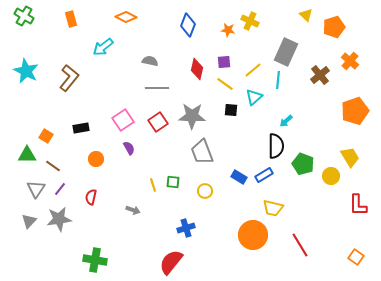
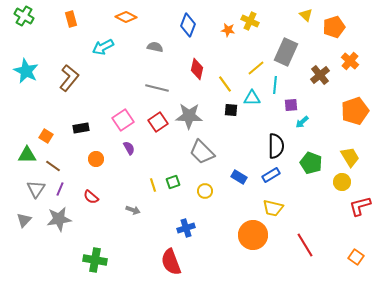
cyan arrow at (103, 47): rotated 10 degrees clockwise
gray semicircle at (150, 61): moved 5 px right, 14 px up
purple square at (224, 62): moved 67 px right, 43 px down
yellow line at (253, 70): moved 3 px right, 2 px up
cyan line at (278, 80): moved 3 px left, 5 px down
yellow line at (225, 84): rotated 18 degrees clockwise
gray line at (157, 88): rotated 15 degrees clockwise
cyan triangle at (254, 97): moved 2 px left, 1 px down; rotated 42 degrees clockwise
gray star at (192, 116): moved 3 px left
cyan arrow at (286, 121): moved 16 px right, 1 px down
gray trapezoid at (202, 152): rotated 24 degrees counterclockwise
green pentagon at (303, 164): moved 8 px right, 1 px up
blue rectangle at (264, 175): moved 7 px right
yellow circle at (331, 176): moved 11 px right, 6 px down
green square at (173, 182): rotated 24 degrees counterclockwise
purple line at (60, 189): rotated 16 degrees counterclockwise
red semicircle at (91, 197): rotated 63 degrees counterclockwise
red L-shape at (358, 205): moved 2 px right, 1 px down; rotated 75 degrees clockwise
gray triangle at (29, 221): moved 5 px left, 1 px up
red line at (300, 245): moved 5 px right
red semicircle at (171, 262): rotated 60 degrees counterclockwise
